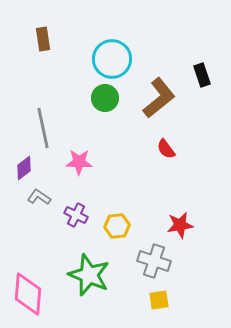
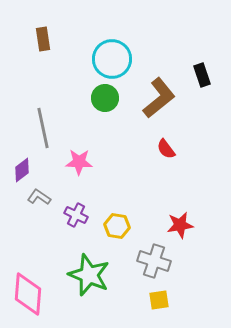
purple diamond: moved 2 px left, 2 px down
yellow hexagon: rotated 15 degrees clockwise
